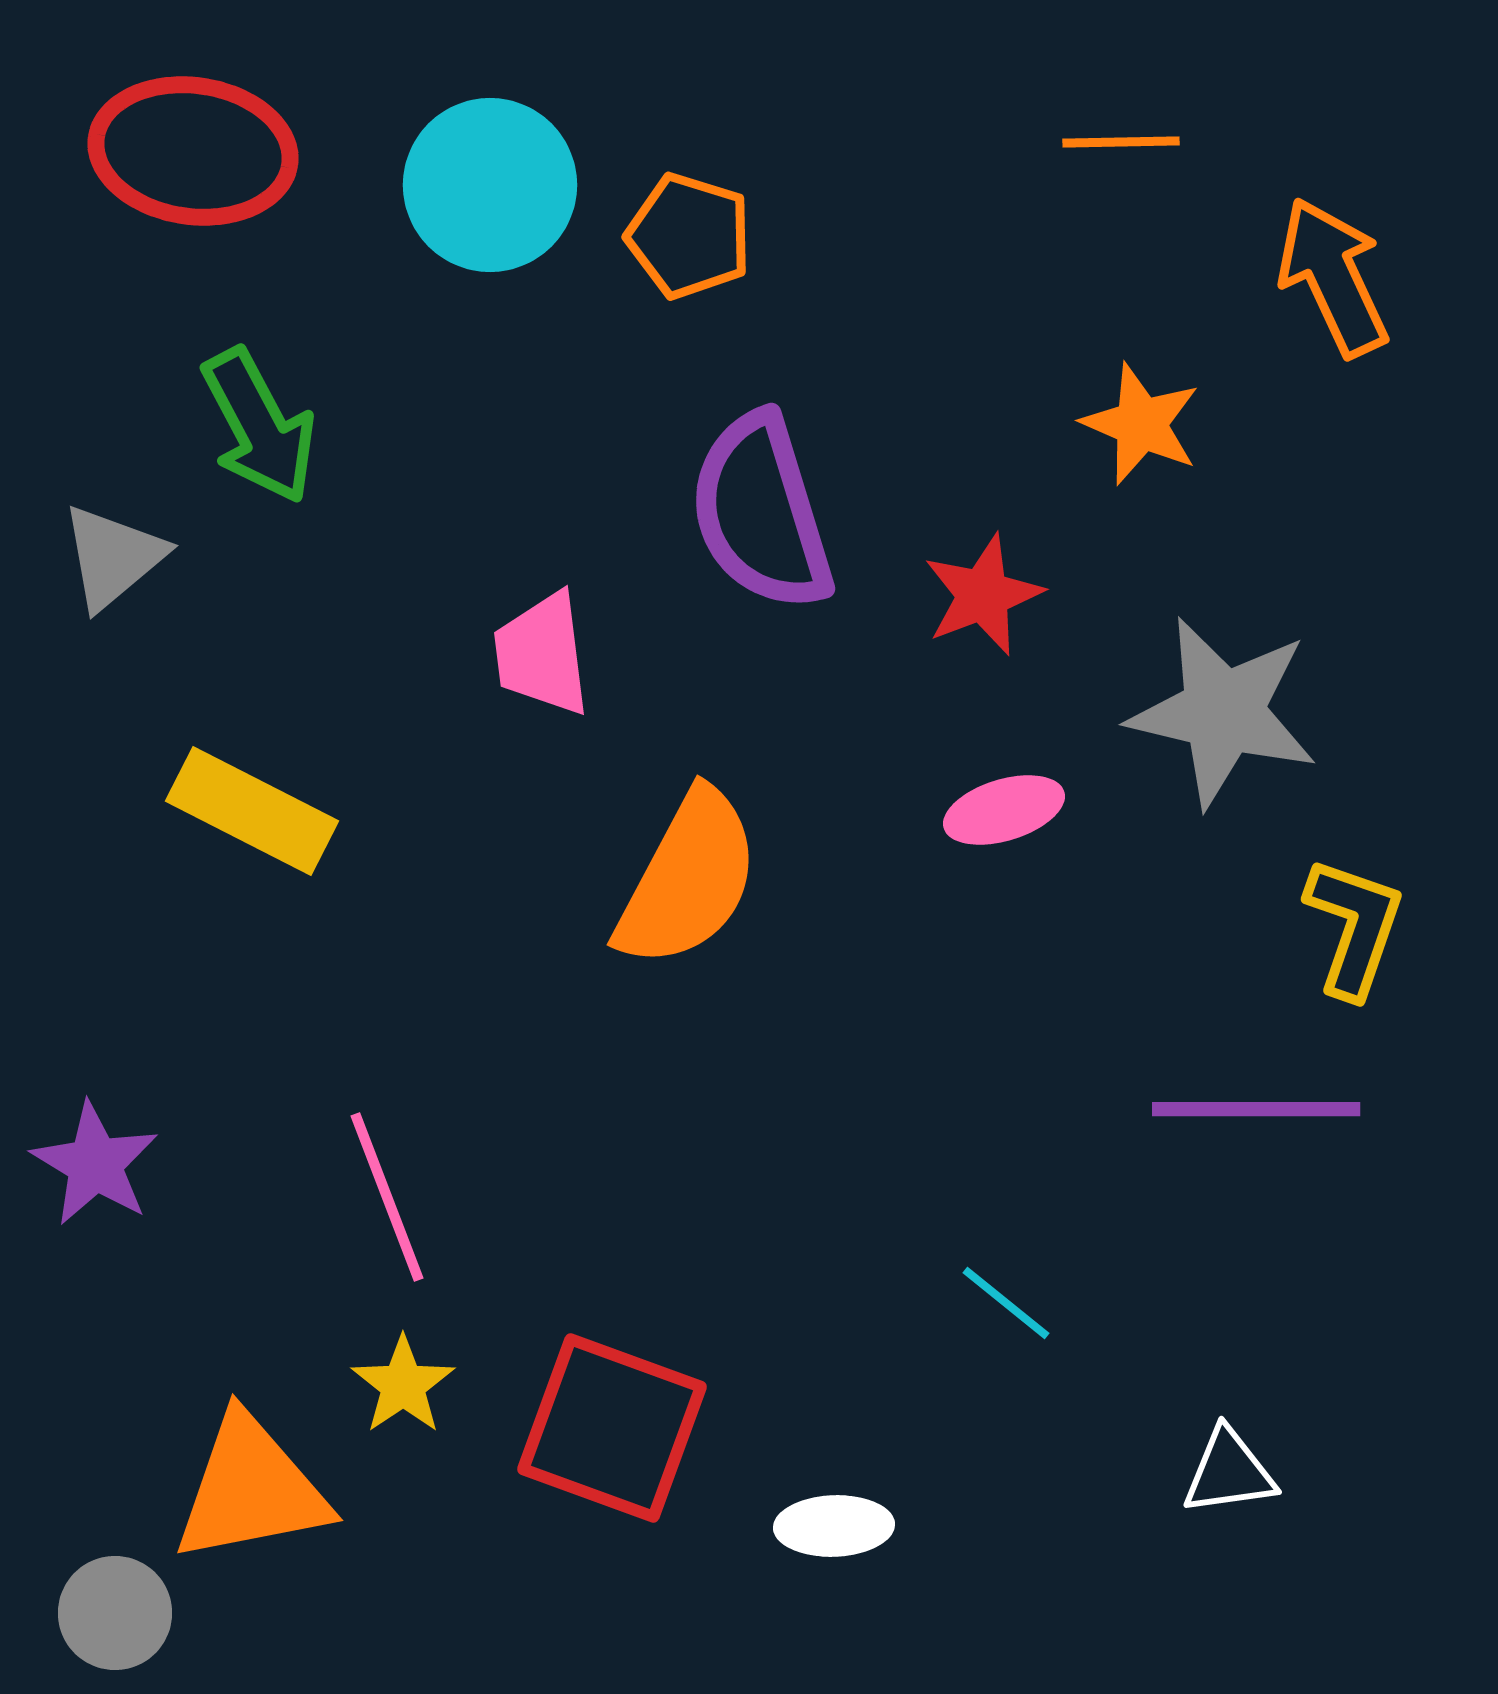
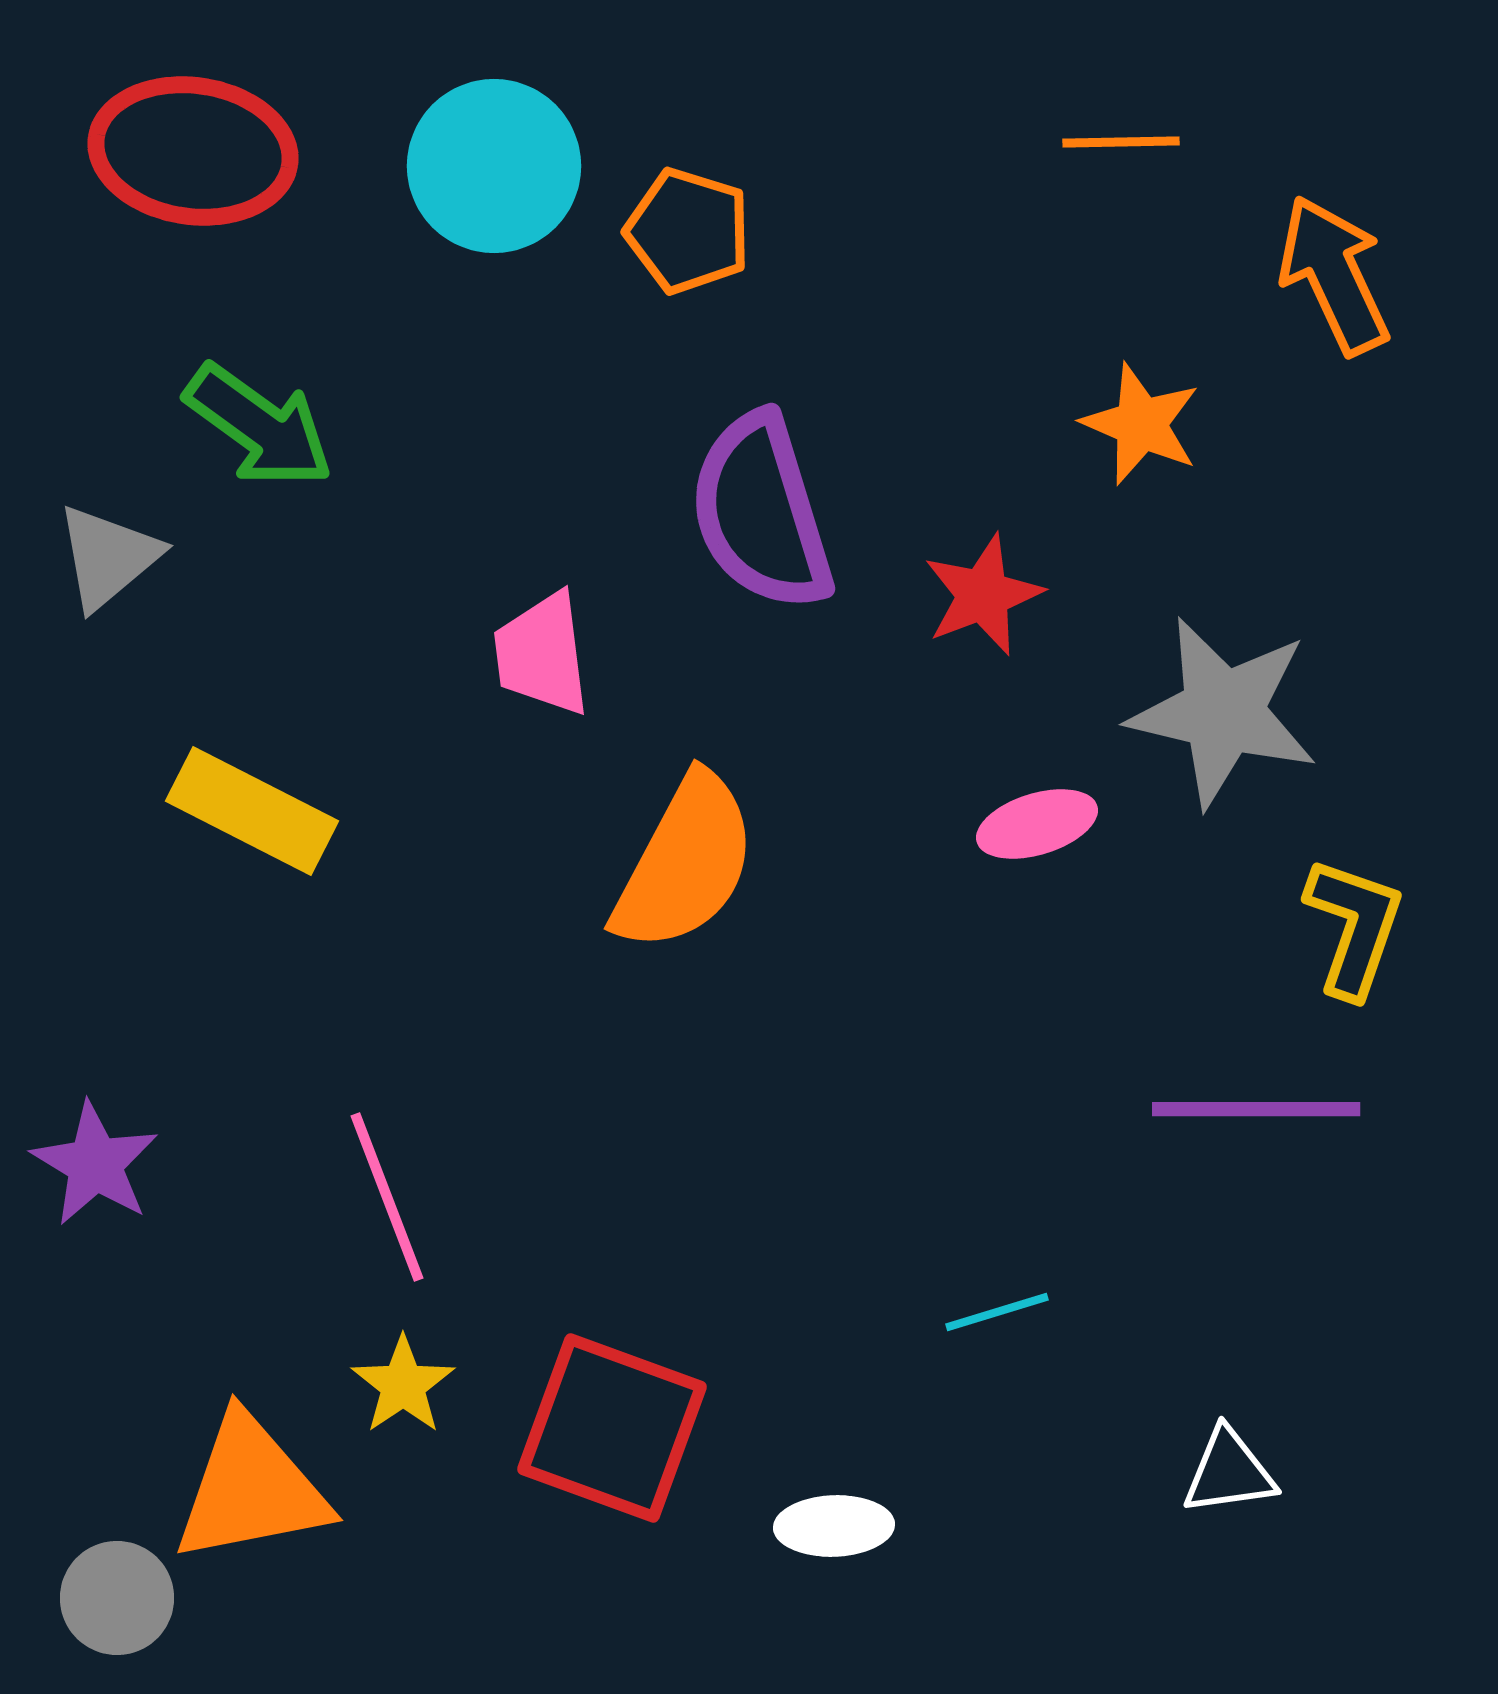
cyan circle: moved 4 px right, 19 px up
orange pentagon: moved 1 px left, 5 px up
orange arrow: moved 1 px right, 2 px up
green arrow: rotated 26 degrees counterclockwise
gray triangle: moved 5 px left
pink ellipse: moved 33 px right, 14 px down
orange semicircle: moved 3 px left, 16 px up
cyan line: moved 9 px left, 9 px down; rotated 56 degrees counterclockwise
gray circle: moved 2 px right, 15 px up
